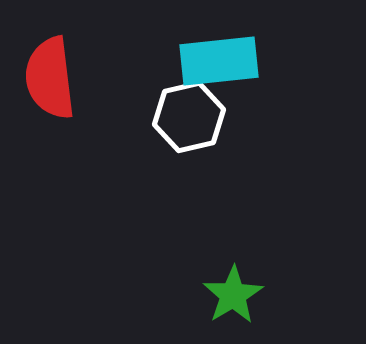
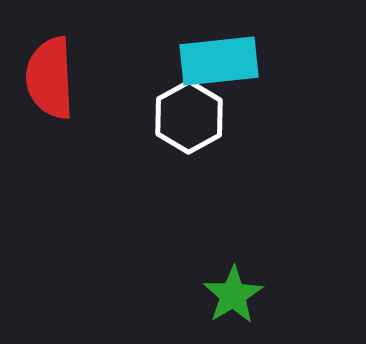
red semicircle: rotated 4 degrees clockwise
white hexagon: rotated 16 degrees counterclockwise
